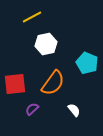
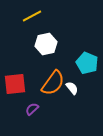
yellow line: moved 1 px up
white semicircle: moved 2 px left, 22 px up
